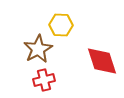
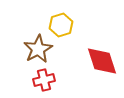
yellow hexagon: rotated 20 degrees counterclockwise
